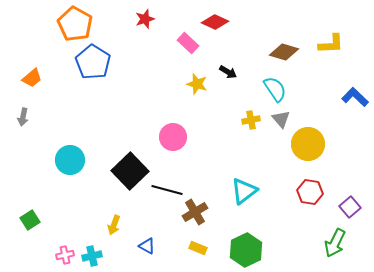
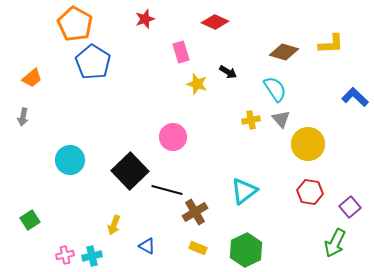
pink rectangle: moved 7 px left, 9 px down; rotated 30 degrees clockwise
